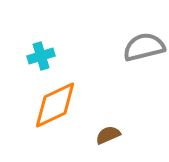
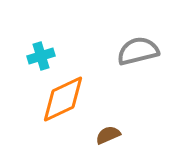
gray semicircle: moved 6 px left, 4 px down
orange diamond: moved 8 px right, 6 px up
